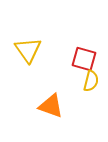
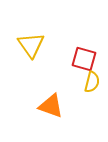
yellow triangle: moved 3 px right, 5 px up
yellow semicircle: moved 1 px right, 1 px down
